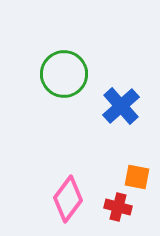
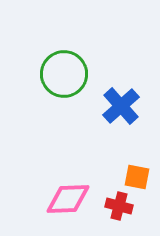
pink diamond: rotated 51 degrees clockwise
red cross: moved 1 px right, 1 px up
